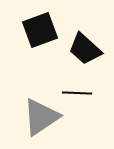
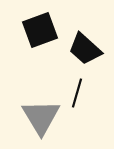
black line: rotated 76 degrees counterclockwise
gray triangle: rotated 27 degrees counterclockwise
